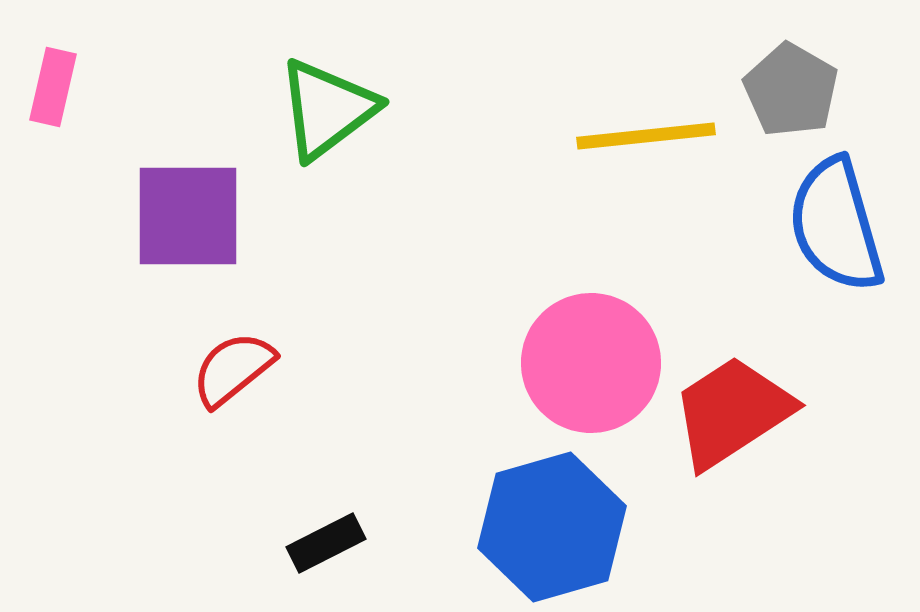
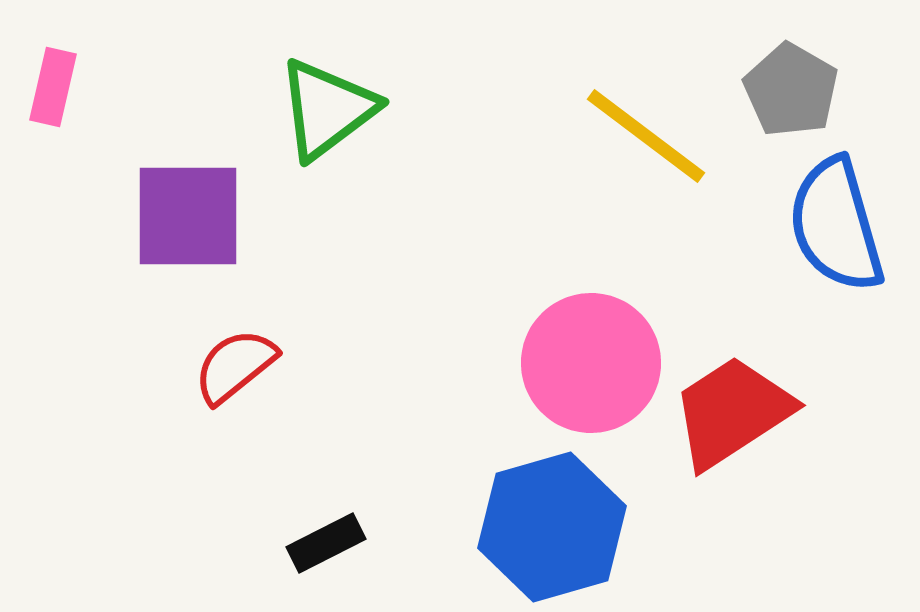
yellow line: rotated 43 degrees clockwise
red semicircle: moved 2 px right, 3 px up
